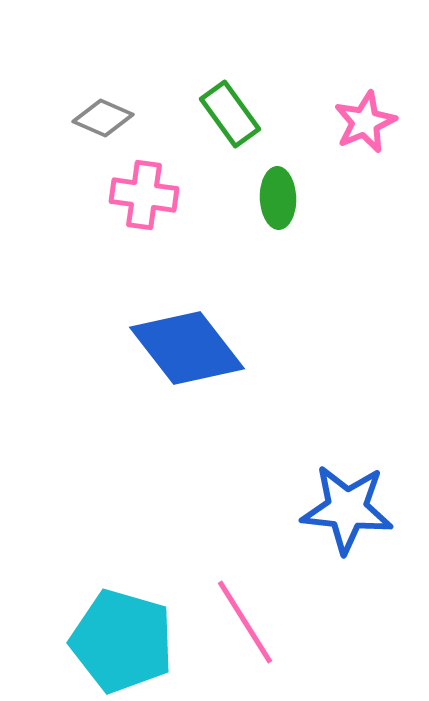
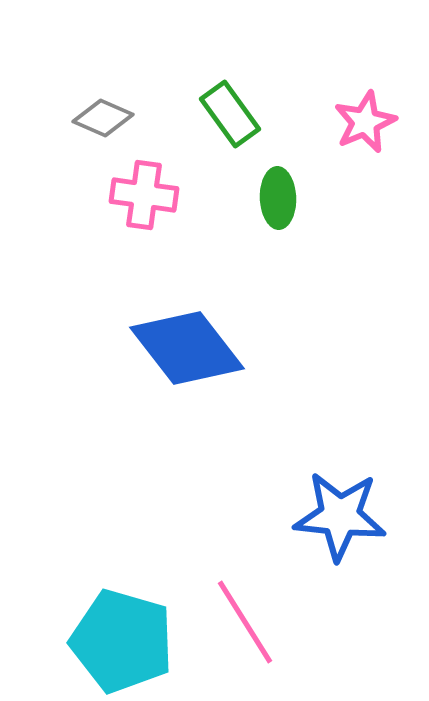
blue star: moved 7 px left, 7 px down
